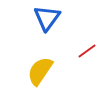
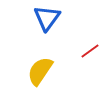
red line: moved 3 px right
